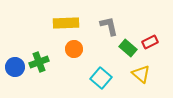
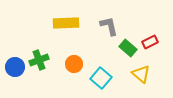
orange circle: moved 15 px down
green cross: moved 2 px up
